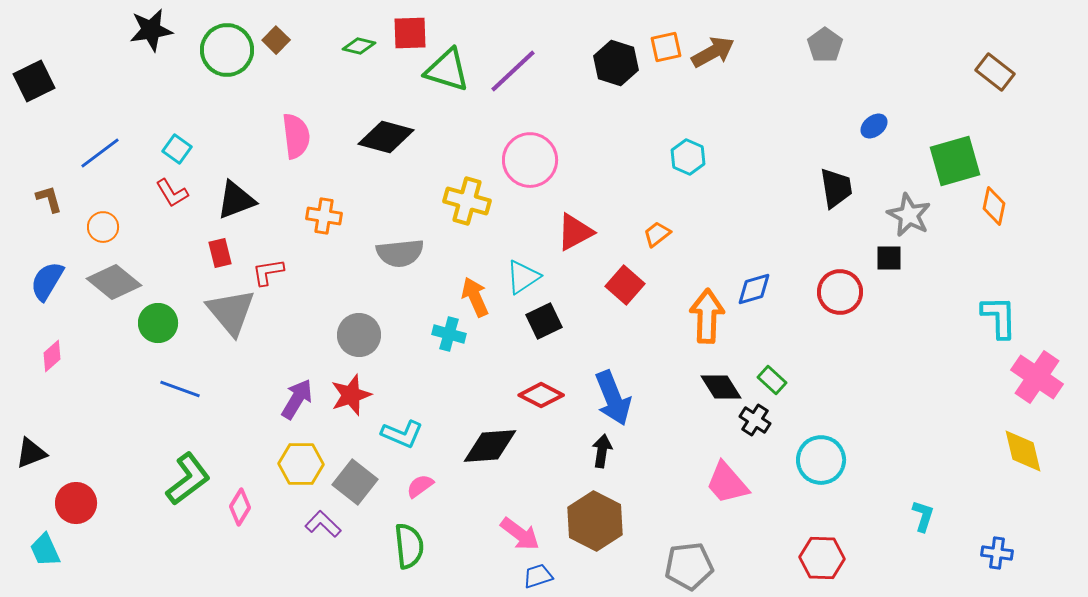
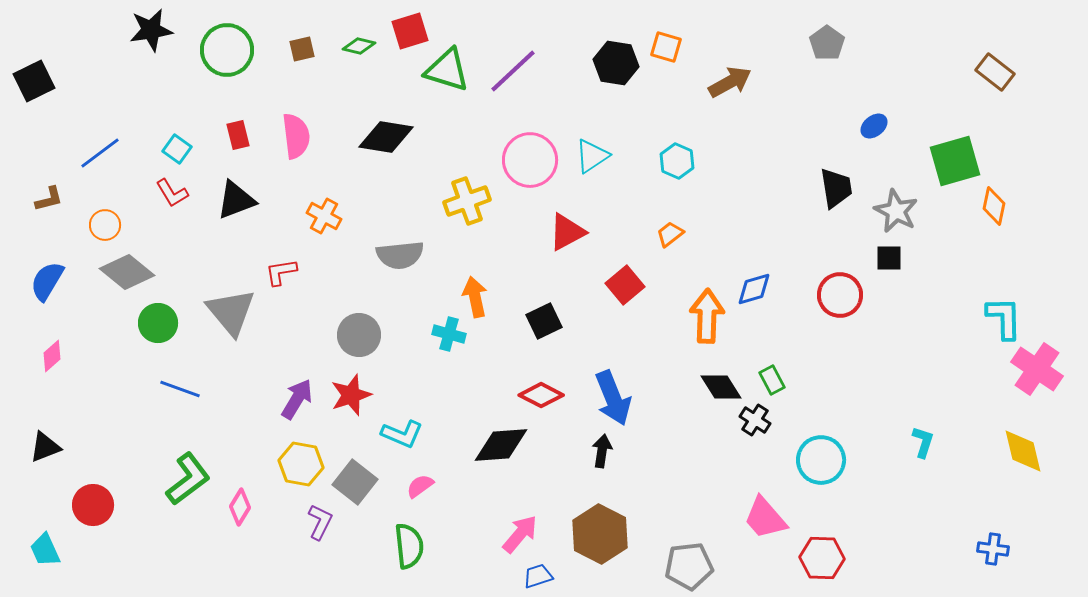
red square at (410, 33): moved 2 px up; rotated 15 degrees counterclockwise
brown square at (276, 40): moved 26 px right, 9 px down; rotated 32 degrees clockwise
gray pentagon at (825, 45): moved 2 px right, 2 px up
orange square at (666, 47): rotated 28 degrees clockwise
brown arrow at (713, 52): moved 17 px right, 30 px down
black hexagon at (616, 63): rotated 9 degrees counterclockwise
black diamond at (386, 137): rotated 6 degrees counterclockwise
cyan hexagon at (688, 157): moved 11 px left, 4 px down
brown L-shape at (49, 199): rotated 92 degrees clockwise
yellow cross at (467, 201): rotated 36 degrees counterclockwise
gray star at (909, 215): moved 13 px left, 4 px up
orange cross at (324, 216): rotated 20 degrees clockwise
orange circle at (103, 227): moved 2 px right, 2 px up
red triangle at (575, 232): moved 8 px left
orange trapezoid at (657, 234): moved 13 px right
red rectangle at (220, 253): moved 18 px right, 118 px up
gray semicircle at (400, 253): moved 2 px down
red L-shape at (268, 272): moved 13 px right
cyan triangle at (523, 277): moved 69 px right, 121 px up
gray diamond at (114, 282): moved 13 px right, 10 px up
red square at (625, 285): rotated 9 degrees clockwise
red circle at (840, 292): moved 3 px down
orange arrow at (475, 297): rotated 12 degrees clockwise
cyan L-shape at (999, 317): moved 5 px right, 1 px down
pink cross at (1037, 377): moved 8 px up
green rectangle at (772, 380): rotated 20 degrees clockwise
black diamond at (490, 446): moved 11 px right, 1 px up
black triangle at (31, 453): moved 14 px right, 6 px up
yellow hexagon at (301, 464): rotated 9 degrees clockwise
pink trapezoid at (727, 483): moved 38 px right, 35 px down
red circle at (76, 503): moved 17 px right, 2 px down
cyan L-shape at (923, 516): moved 74 px up
brown hexagon at (595, 521): moved 5 px right, 13 px down
purple L-shape at (323, 524): moved 3 px left, 2 px up; rotated 72 degrees clockwise
pink arrow at (520, 534): rotated 87 degrees counterclockwise
blue cross at (997, 553): moved 4 px left, 4 px up
